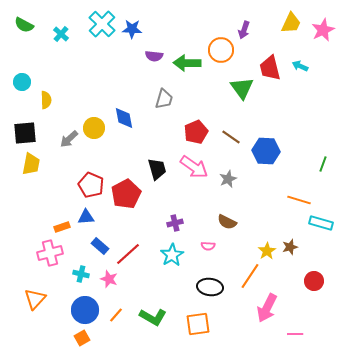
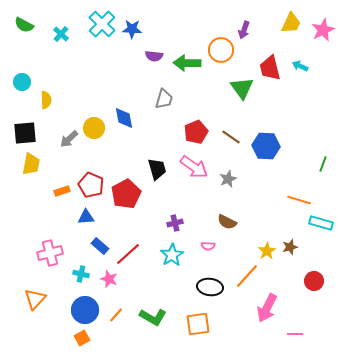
blue hexagon at (266, 151): moved 5 px up
orange rectangle at (62, 227): moved 36 px up
orange line at (250, 276): moved 3 px left; rotated 8 degrees clockwise
